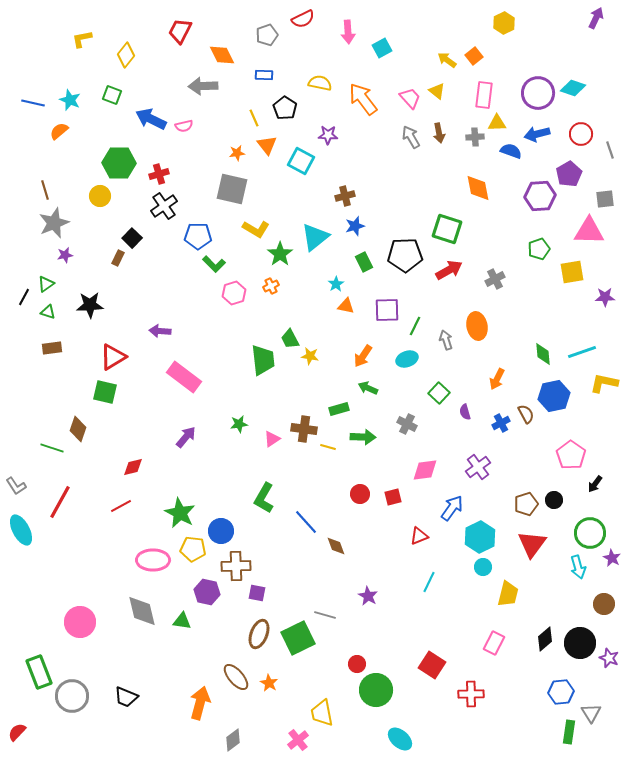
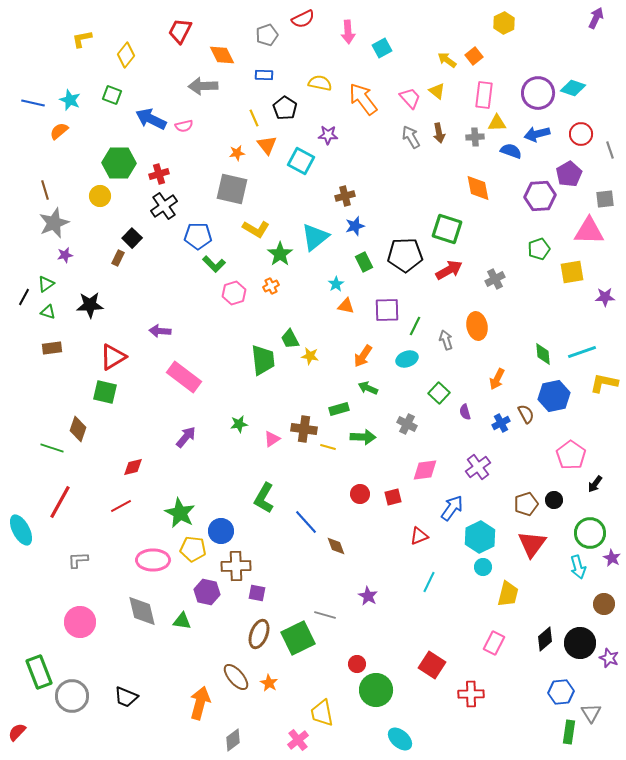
gray L-shape at (16, 486): moved 62 px right, 74 px down; rotated 120 degrees clockwise
